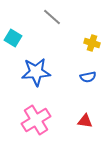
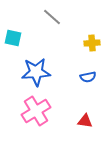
cyan square: rotated 18 degrees counterclockwise
yellow cross: rotated 21 degrees counterclockwise
pink cross: moved 9 px up
